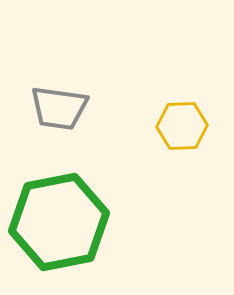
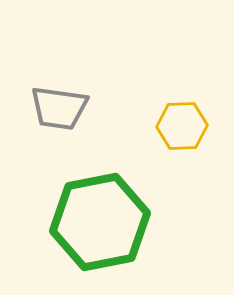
green hexagon: moved 41 px right
